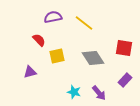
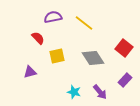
red semicircle: moved 1 px left, 2 px up
red square: rotated 30 degrees clockwise
purple arrow: moved 1 px right, 1 px up
